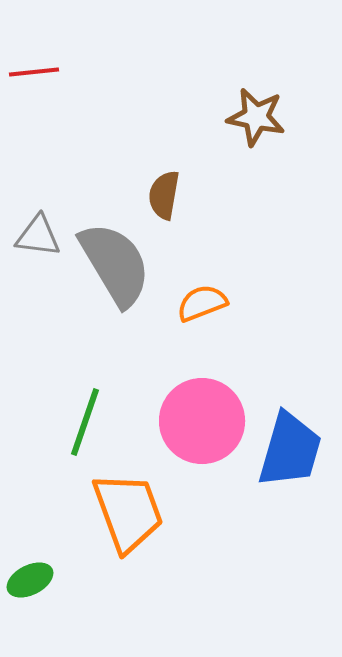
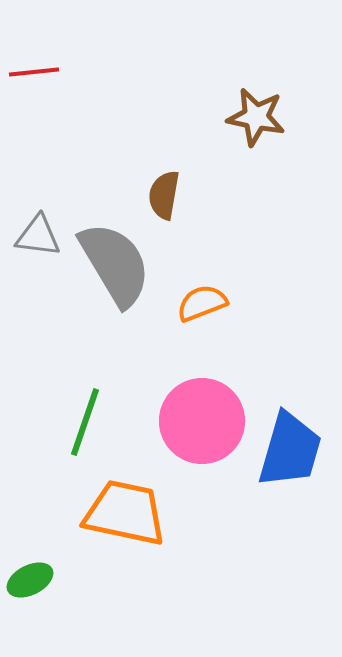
orange trapezoid: moved 3 px left, 1 px down; rotated 58 degrees counterclockwise
